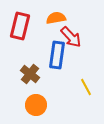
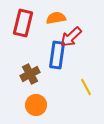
red rectangle: moved 3 px right, 3 px up
red arrow: rotated 90 degrees clockwise
brown cross: rotated 24 degrees clockwise
